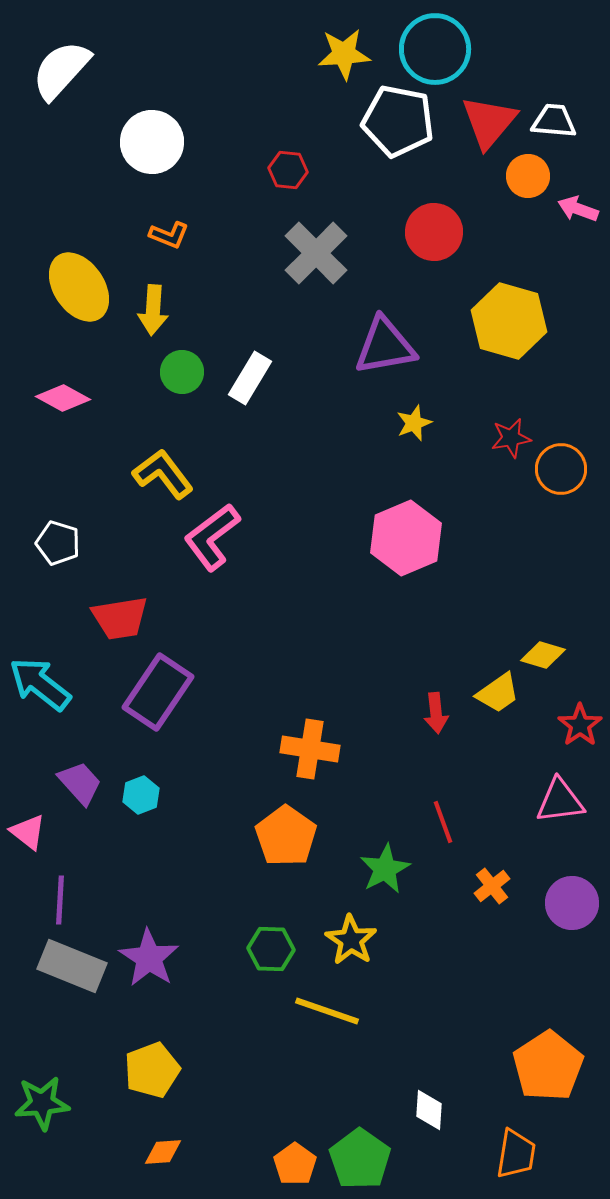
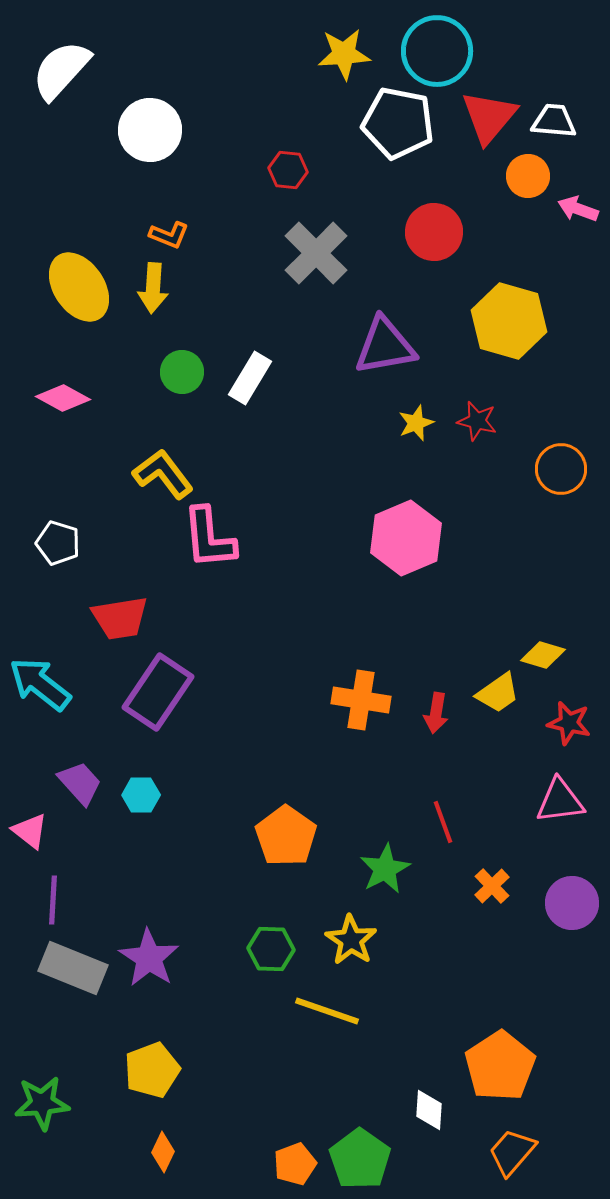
cyan circle at (435, 49): moved 2 px right, 2 px down
white pentagon at (398, 121): moved 2 px down
red triangle at (489, 122): moved 5 px up
white circle at (152, 142): moved 2 px left, 12 px up
yellow arrow at (153, 310): moved 22 px up
yellow star at (414, 423): moved 2 px right
red star at (511, 438): moved 34 px left, 17 px up; rotated 24 degrees clockwise
pink L-shape at (212, 537): moved 3 px left, 1 px down; rotated 58 degrees counterclockwise
red arrow at (436, 713): rotated 15 degrees clockwise
red star at (580, 725): moved 11 px left, 2 px up; rotated 24 degrees counterclockwise
orange cross at (310, 749): moved 51 px right, 49 px up
cyan hexagon at (141, 795): rotated 21 degrees clockwise
pink triangle at (28, 832): moved 2 px right, 1 px up
orange cross at (492, 886): rotated 6 degrees counterclockwise
purple line at (60, 900): moved 7 px left
gray rectangle at (72, 966): moved 1 px right, 2 px down
orange pentagon at (548, 1066): moved 48 px left
orange diamond at (163, 1152): rotated 60 degrees counterclockwise
orange trapezoid at (516, 1154): moved 4 px left, 2 px up; rotated 148 degrees counterclockwise
orange pentagon at (295, 1164): rotated 15 degrees clockwise
